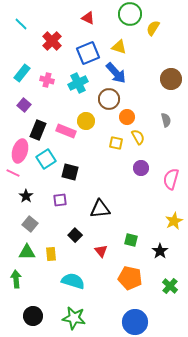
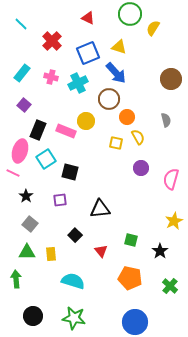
pink cross at (47, 80): moved 4 px right, 3 px up
